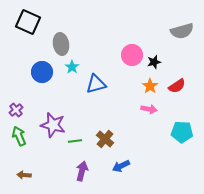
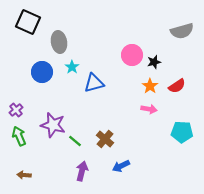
gray ellipse: moved 2 px left, 2 px up
blue triangle: moved 2 px left, 1 px up
green line: rotated 48 degrees clockwise
